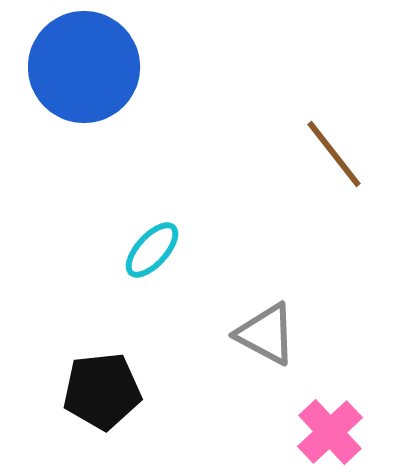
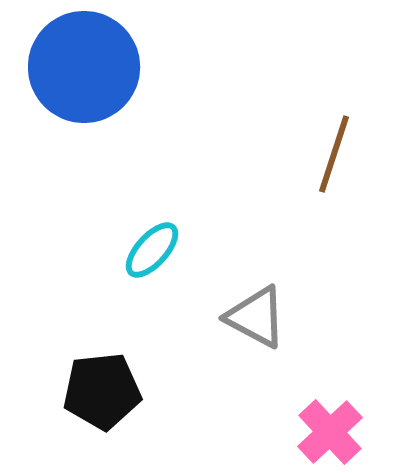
brown line: rotated 56 degrees clockwise
gray triangle: moved 10 px left, 17 px up
